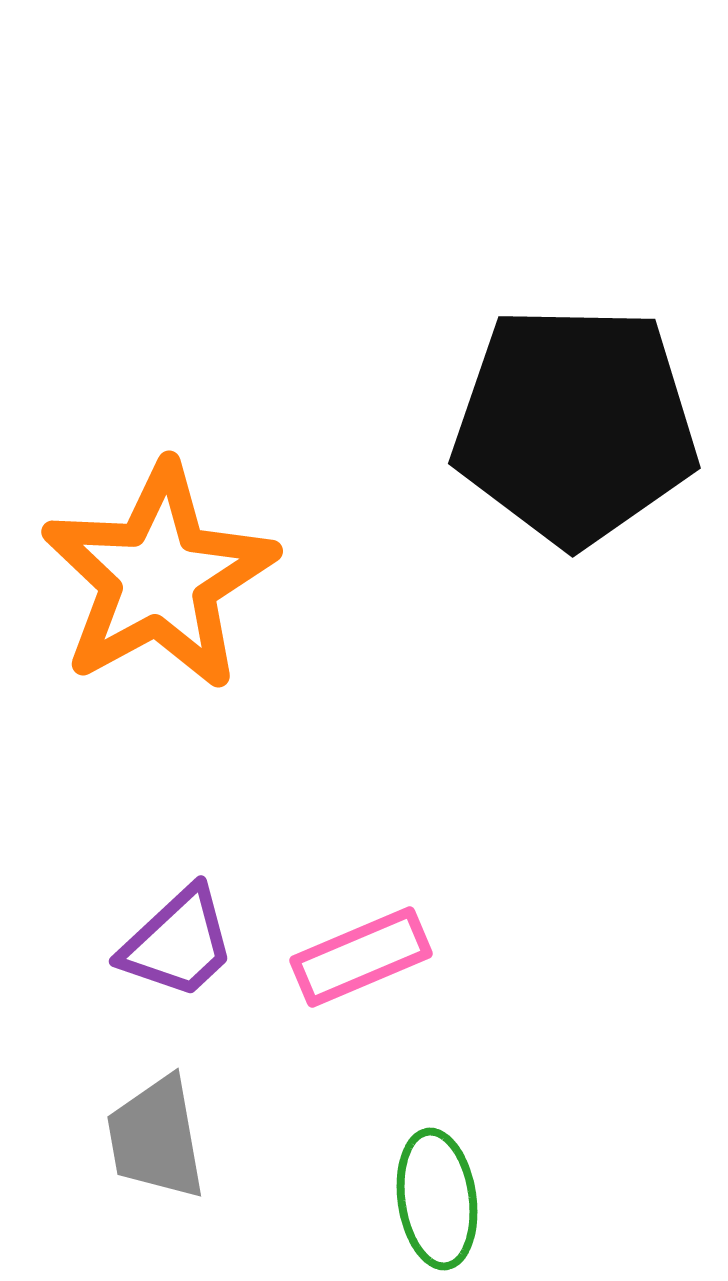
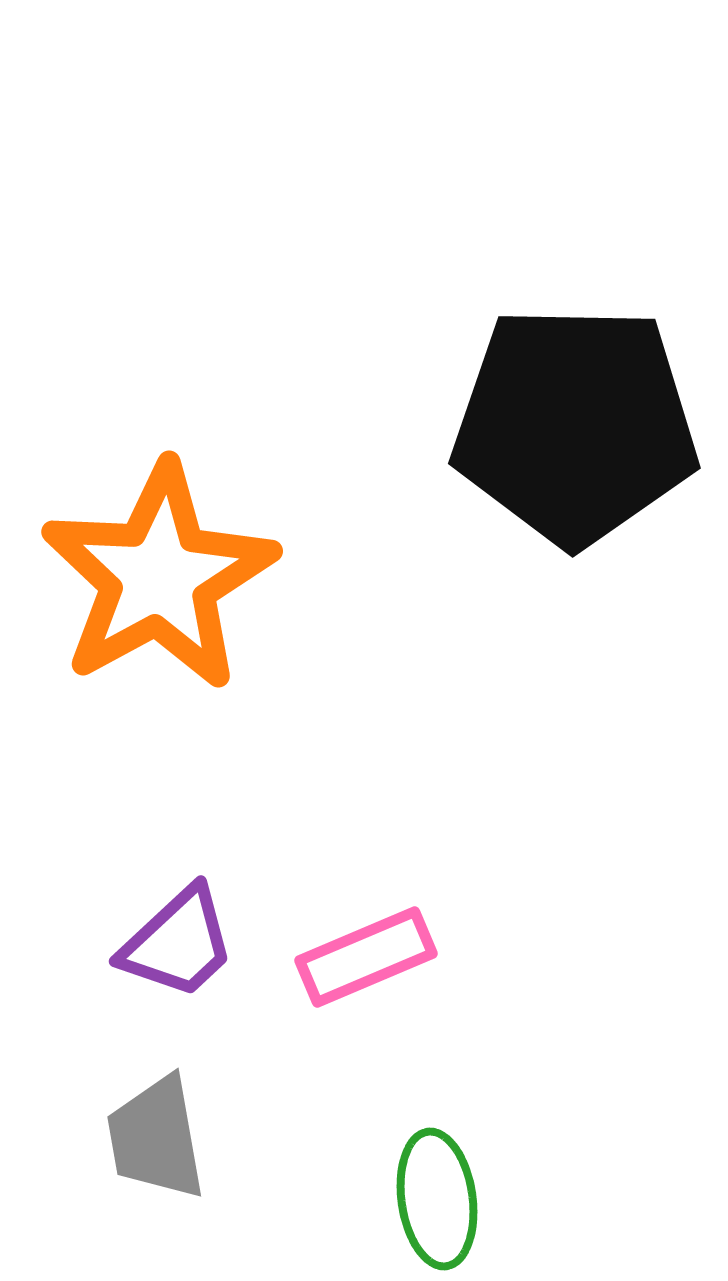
pink rectangle: moved 5 px right
